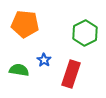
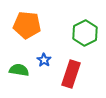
orange pentagon: moved 2 px right, 1 px down
